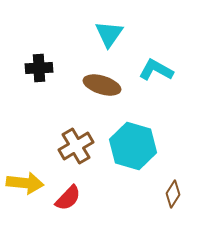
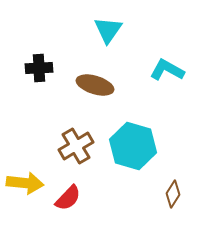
cyan triangle: moved 1 px left, 4 px up
cyan L-shape: moved 11 px right
brown ellipse: moved 7 px left
